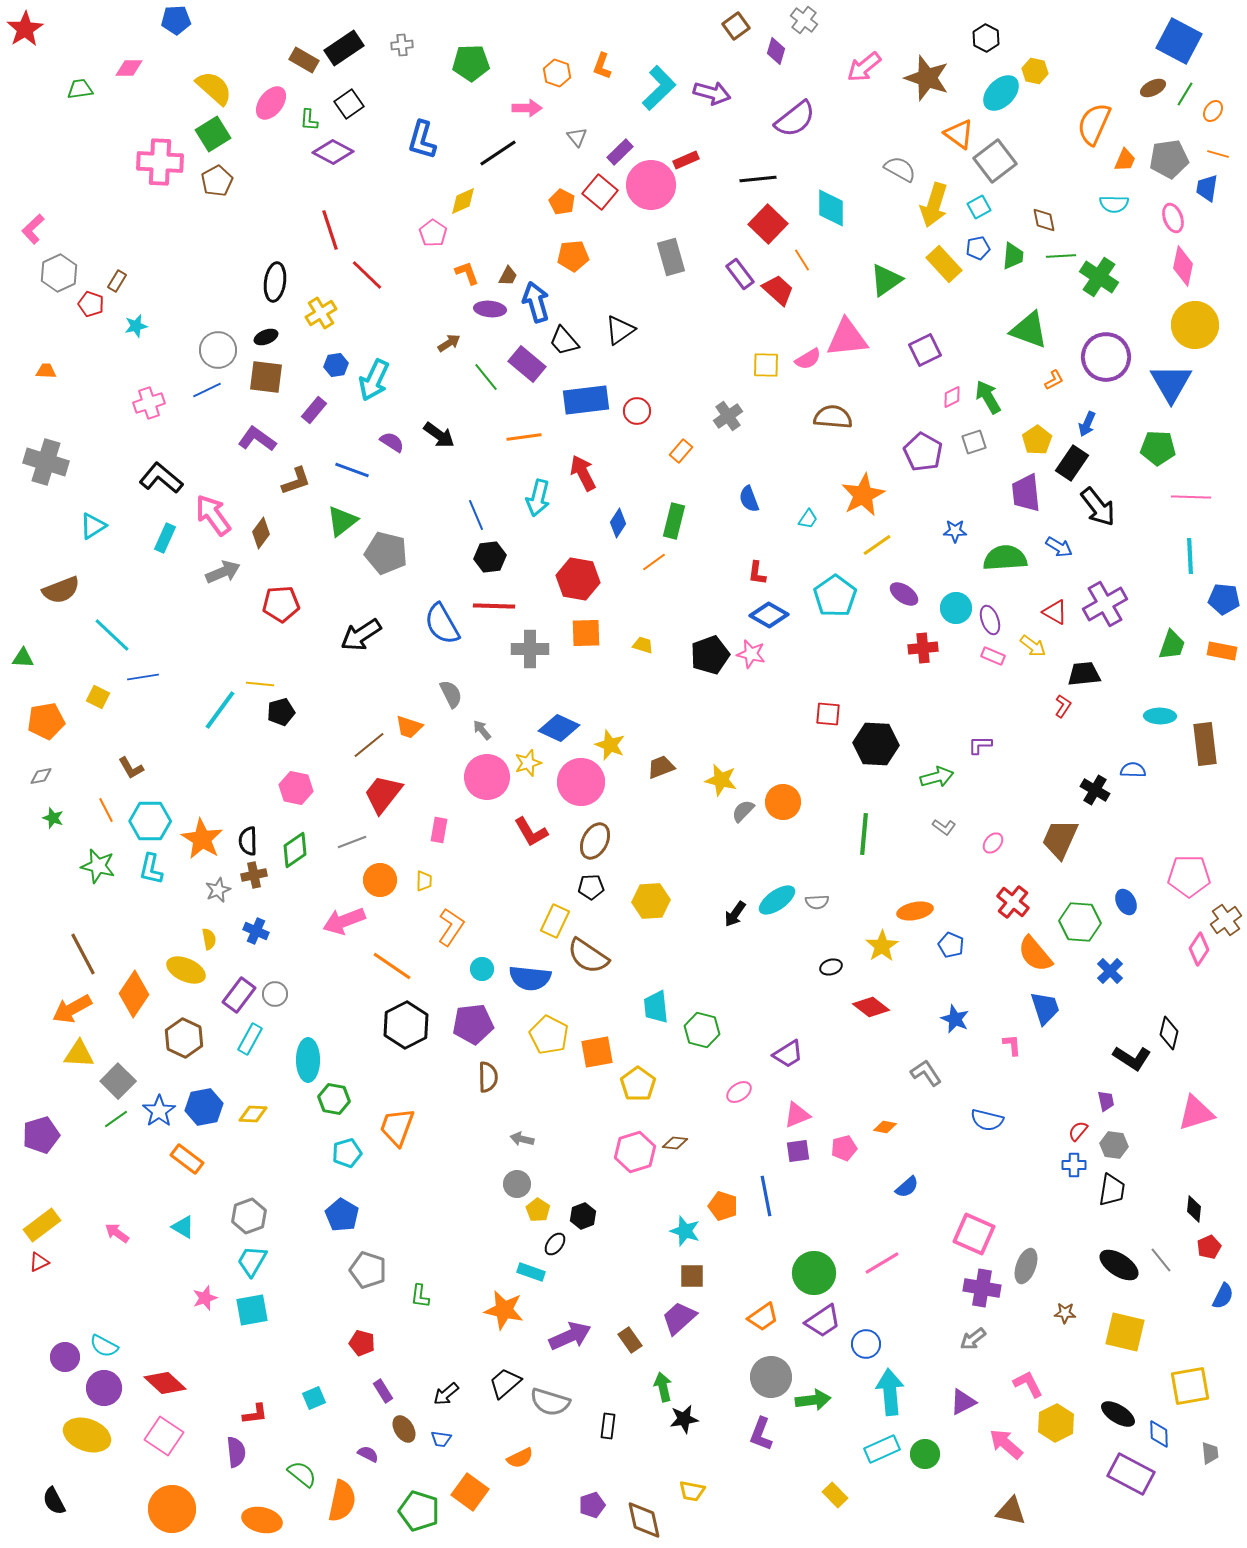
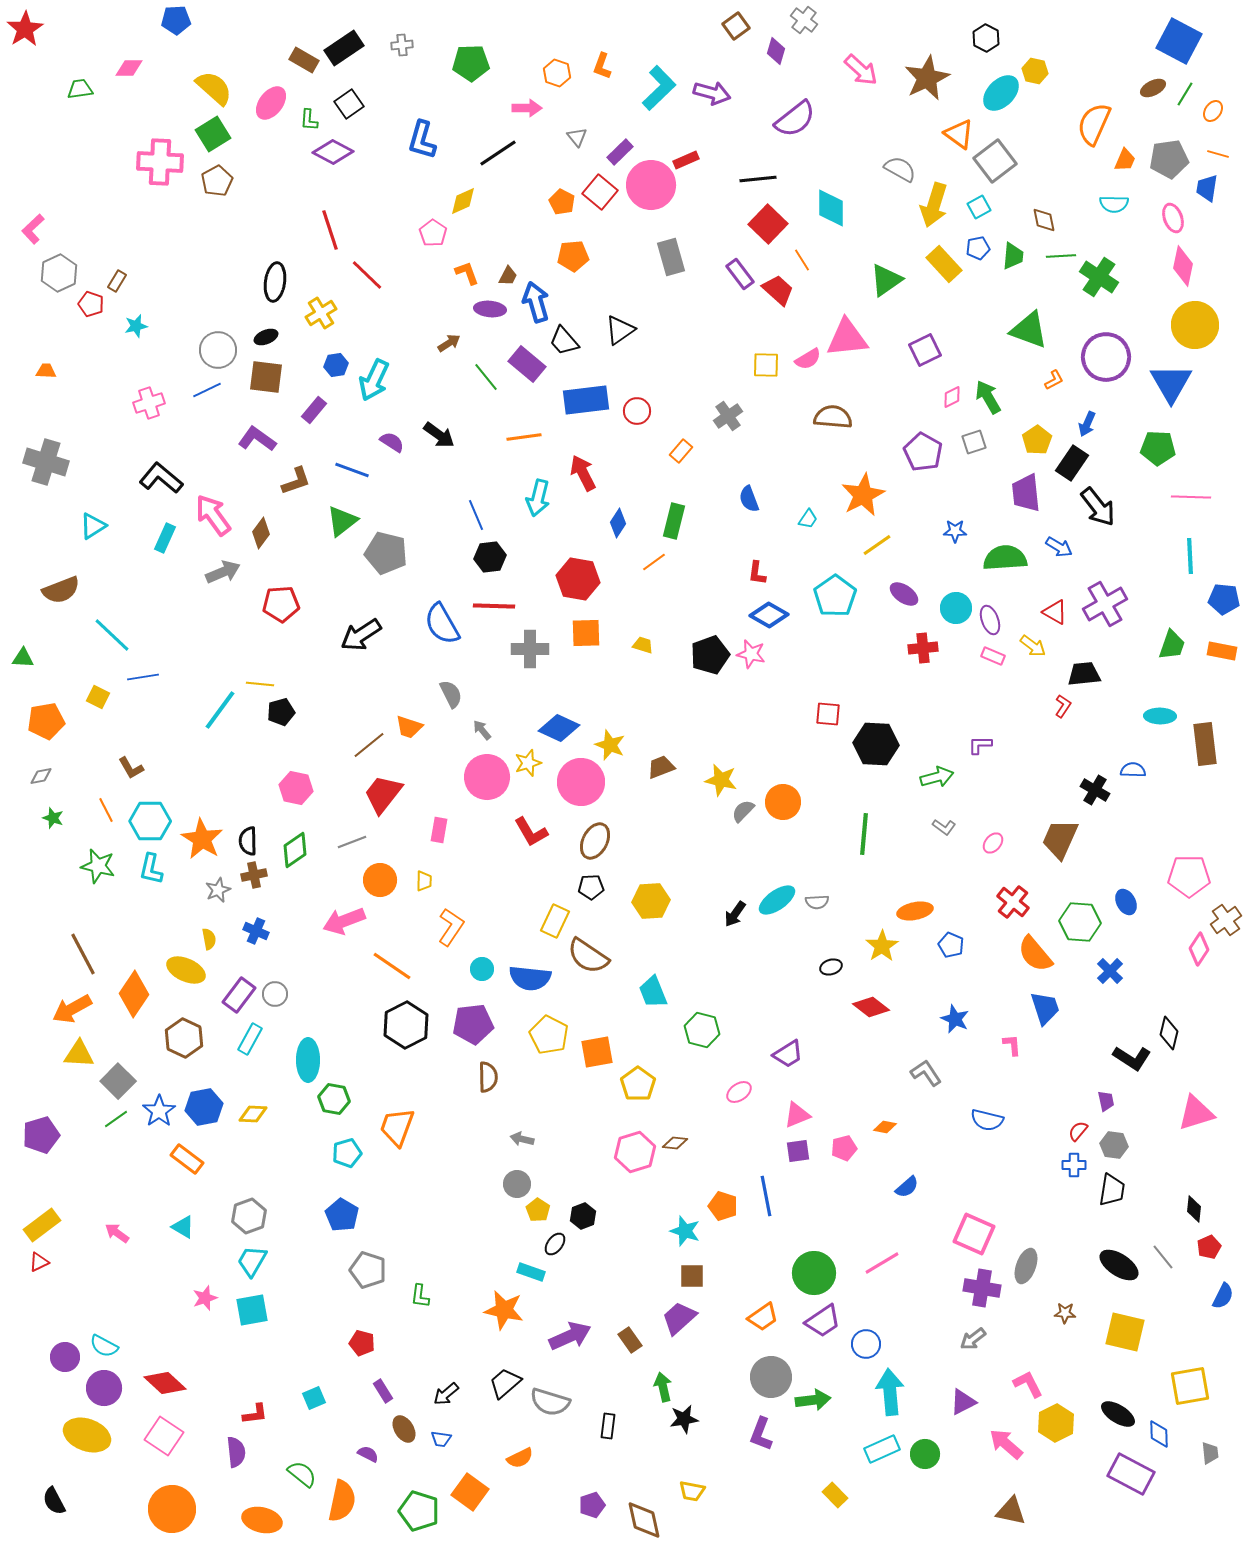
pink arrow at (864, 67): moved 3 px left, 3 px down; rotated 99 degrees counterclockwise
brown star at (927, 78): rotated 27 degrees clockwise
cyan trapezoid at (656, 1007): moved 3 px left, 15 px up; rotated 16 degrees counterclockwise
gray line at (1161, 1260): moved 2 px right, 3 px up
